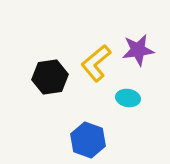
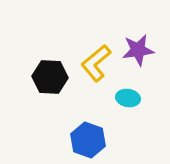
black hexagon: rotated 12 degrees clockwise
